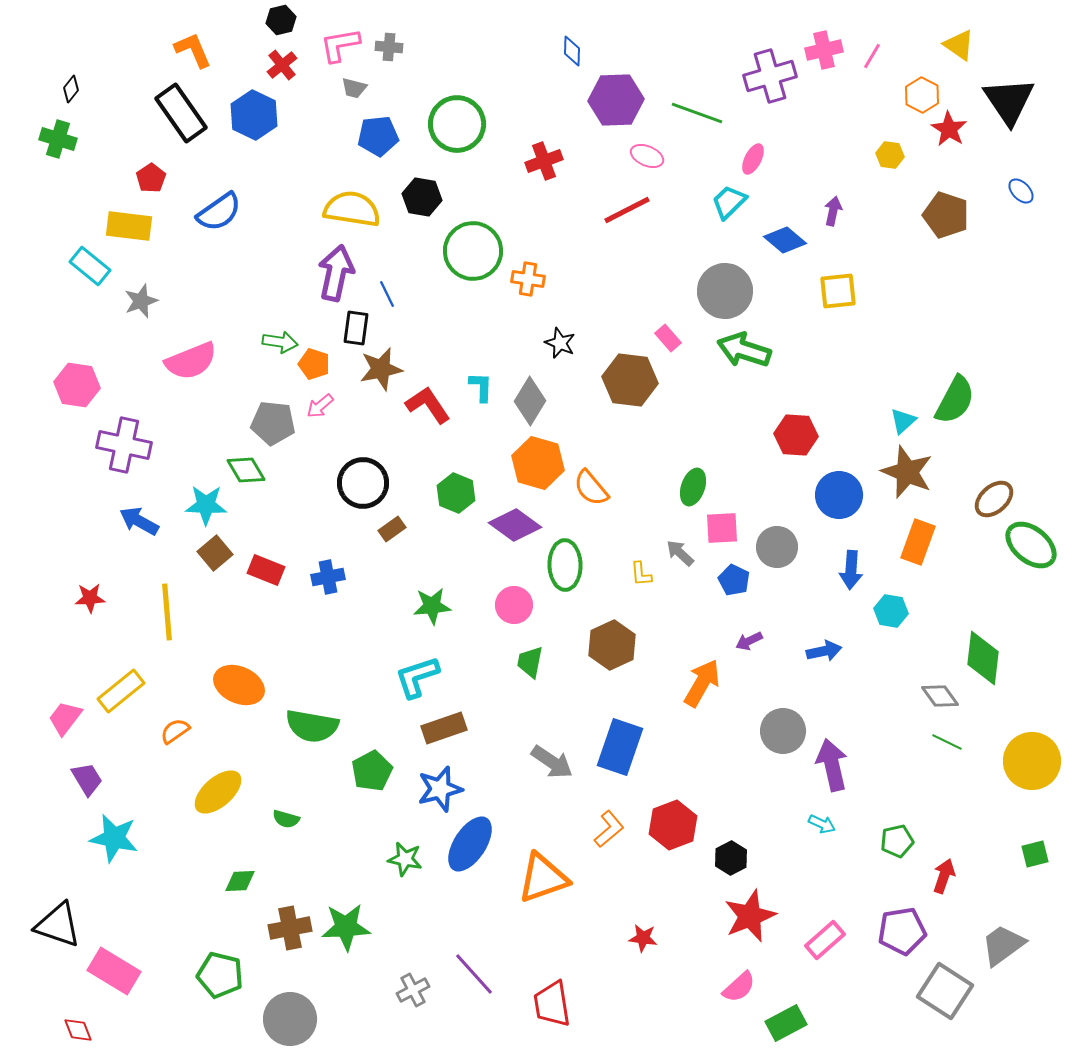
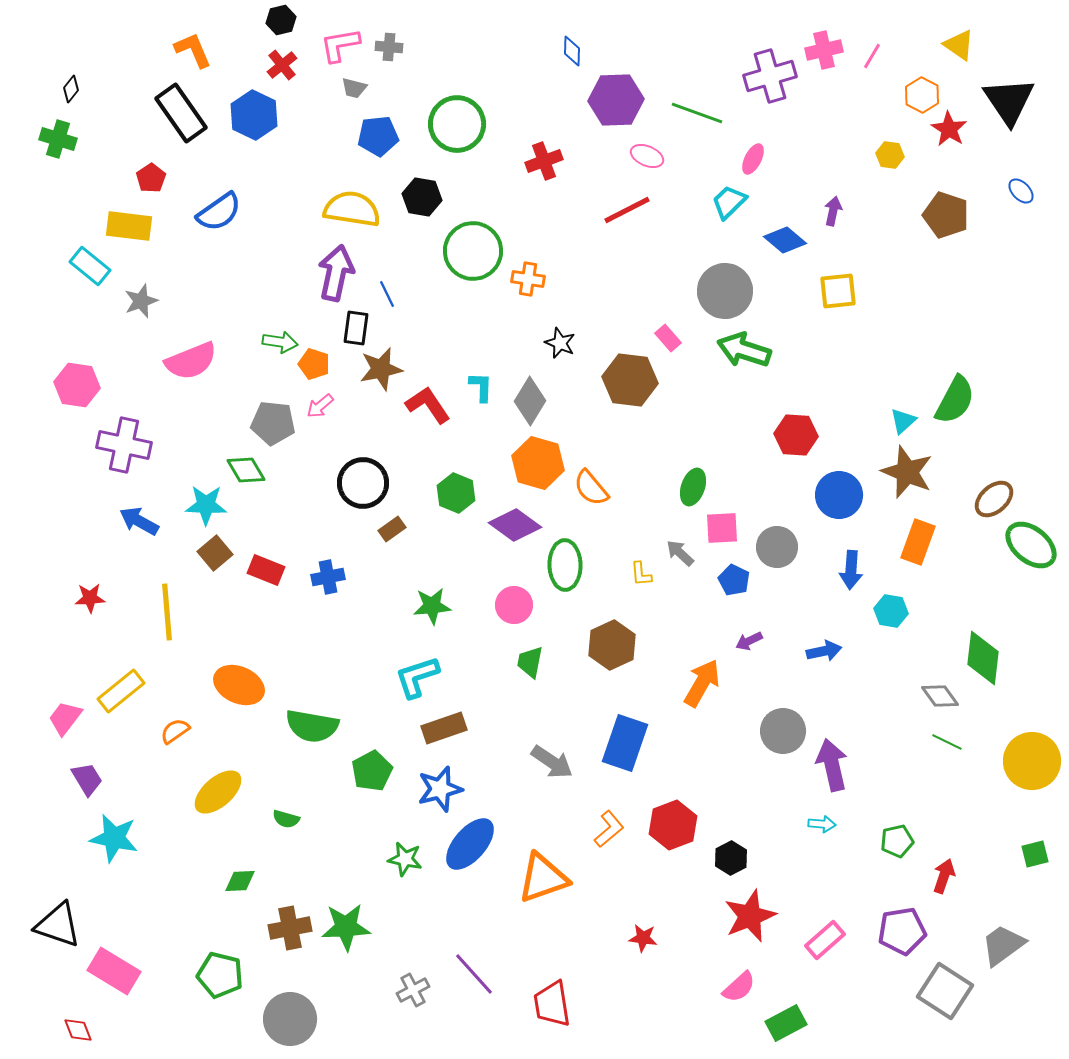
blue rectangle at (620, 747): moved 5 px right, 4 px up
cyan arrow at (822, 824): rotated 20 degrees counterclockwise
blue ellipse at (470, 844): rotated 8 degrees clockwise
